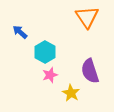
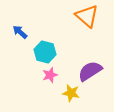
orange triangle: moved 1 px up; rotated 15 degrees counterclockwise
cyan hexagon: rotated 15 degrees counterclockwise
purple semicircle: rotated 75 degrees clockwise
yellow star: rotated 18 degrees counterclockwise
